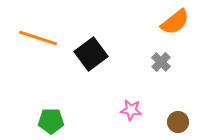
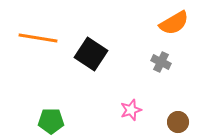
orange semicircle: moved 1 px left, 1 px down; rotated 8 degrees clockwise
orange line: rotated 9 degrees counterclockwise
black square: rotated 20 degrees counterclockwise
gray cross: rotated 18 degrees counterclockwise
pink star: rotated 25 degrees counterclockwise
